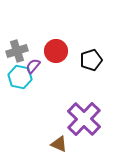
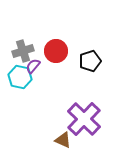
gray cross: moved 6 px right
black pentagon: moved 1 px left, 1 px down
brown triangle: moved 4 px right, 4 px up
